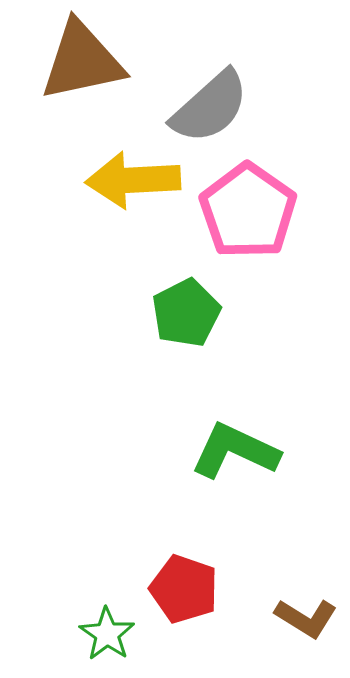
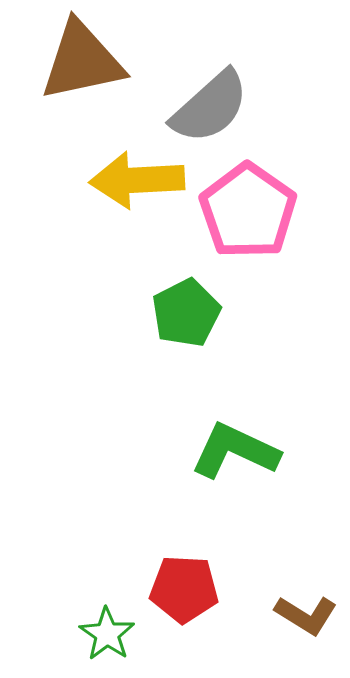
yellow arrow: moved 4 px right
red pentagon: rotated 16 degrees counterclockwise
brown L-shape: moved 3 px up
